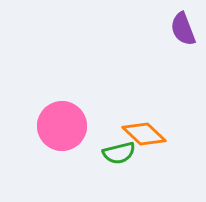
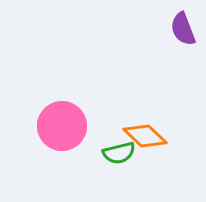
orange diamond: moved 1 px right, 2 px down
